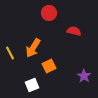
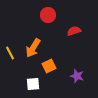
red circle: moved 1 px left, 2 px down
red semicircle: rotated 32 degrees counterclockwise
purple star: moved 7 px left; rotated 16 degrees counterclockwise
white square: moved 1 px right, 1 px up; rotated 16 degrees clockwise
